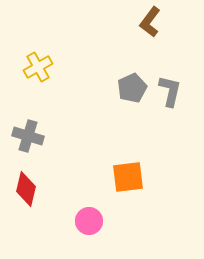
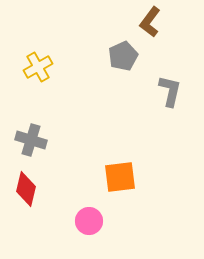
gray pentagon: moved 9 px left, 32 px up
gray cross: moved 3 px right, 4 px down
orange square: moved 8 px left
